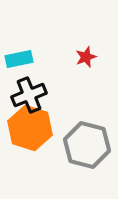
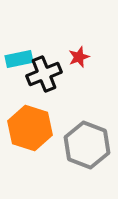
red star: moved 7 px left
black cross: moved 15 px right, 21 px up
gray hexagon: rotated 6 degrees clockwise
